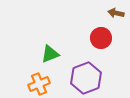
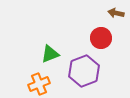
purple hexagon: moved 2 px left, 7 px up
